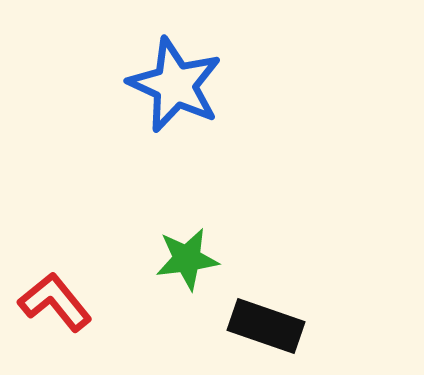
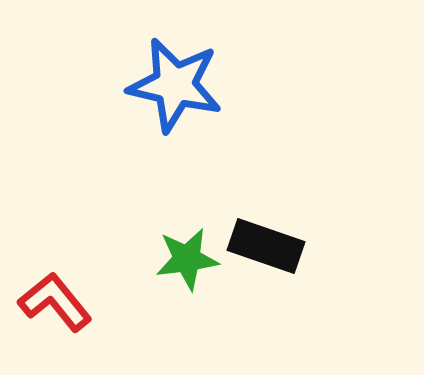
blue star: rotated 12 degrees counterclockwise
black rectangle: moved 80 px up
